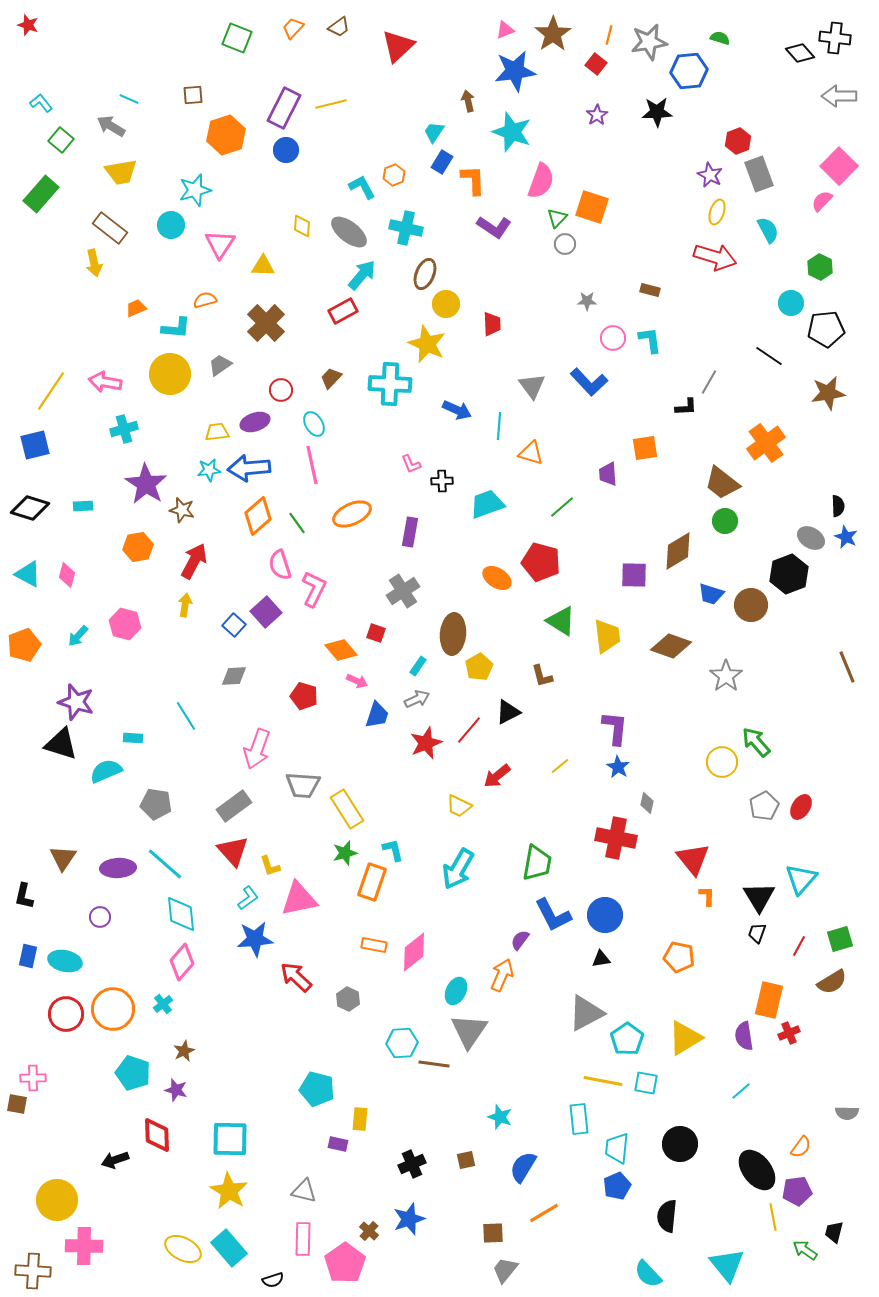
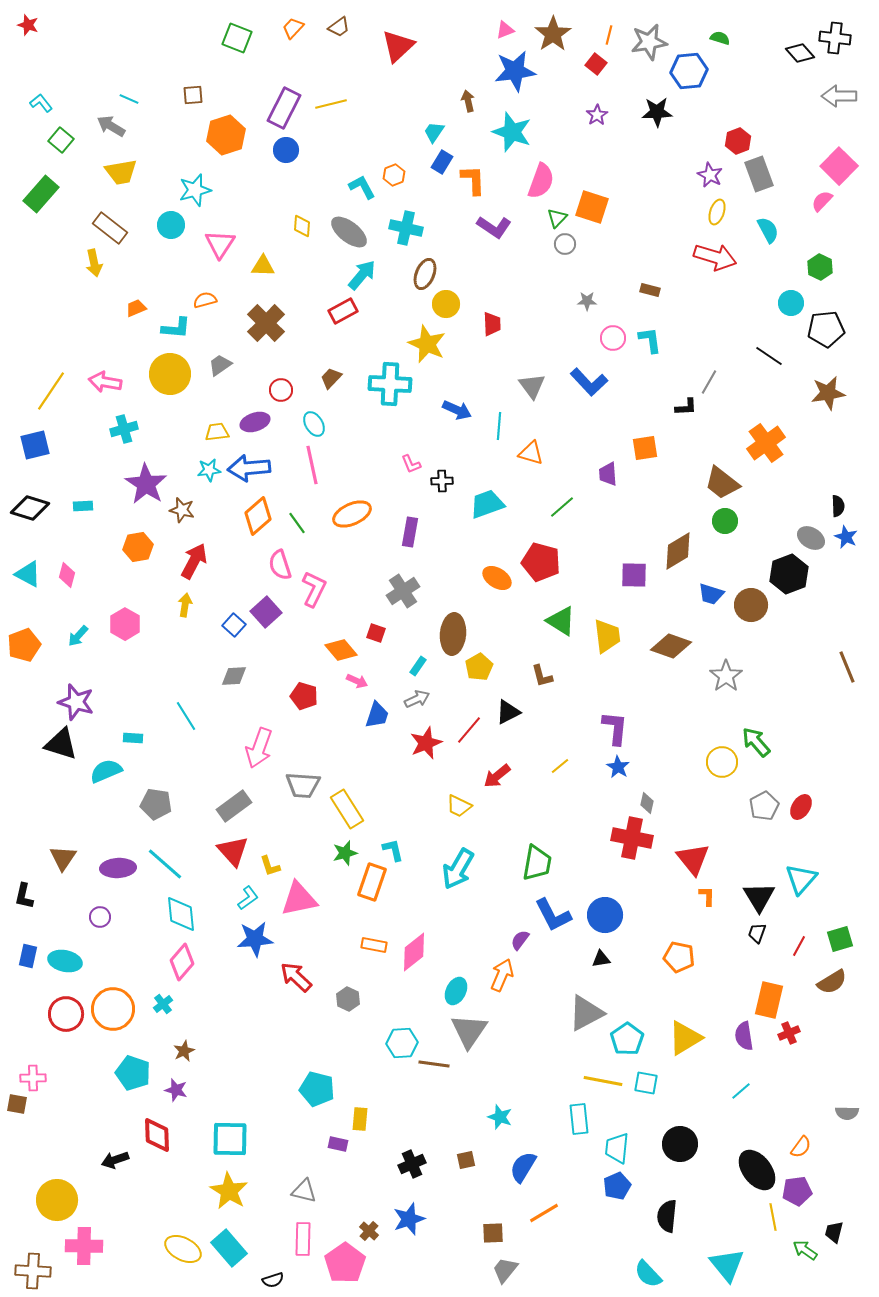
pink hexagon at (125, 624): rotated 16 degrees clockwise
pink arrow at (257, 749): moved 2 px right, 1 px up
red cross at (616, 838): moved 16 px right
